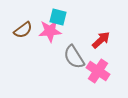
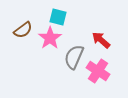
pink star: moved 7 px down; rotated 30 degrees counterclockwise
red arrow: rotated 96 degrees counterclockwise
gray semicircle: rotated 55 degrees clockwise
